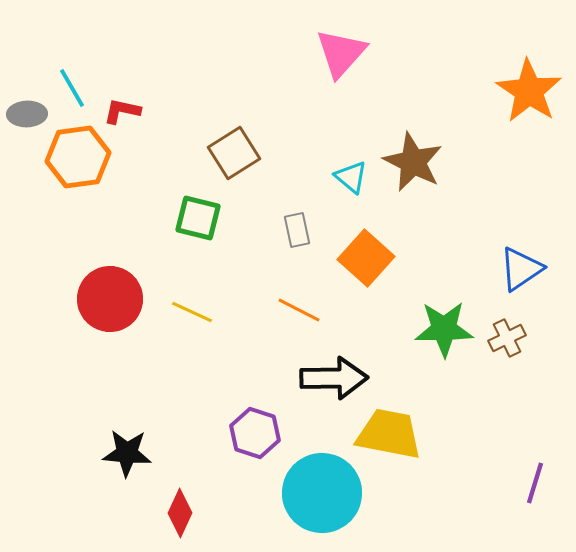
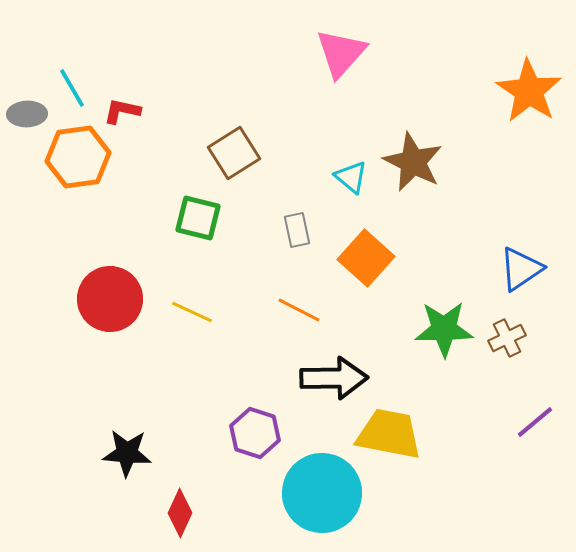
purple line: moved 61 px up; rotated 33 degrees clockwise
